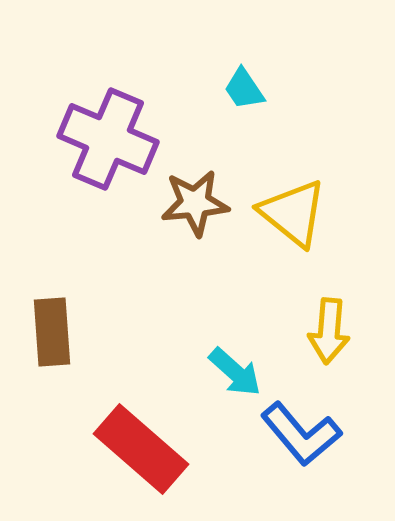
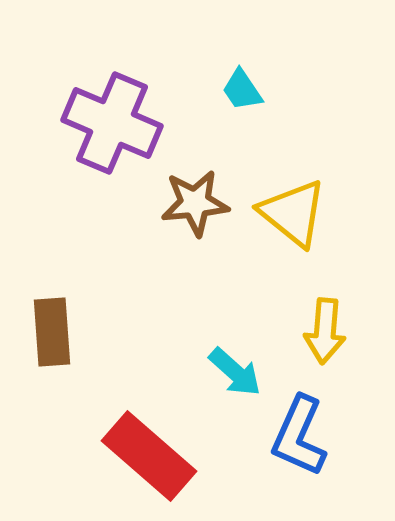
cyan trapezoid: moved 2 px left, 1 px down
purple cross: moved 4 px right, 16 px up
yellow arrow: moved 4 px left
blue L-shape: moved 2 px left, 2 px down; rotated 64 degrees clockwise
red rectangle: moved 8 px right, 7 px down
